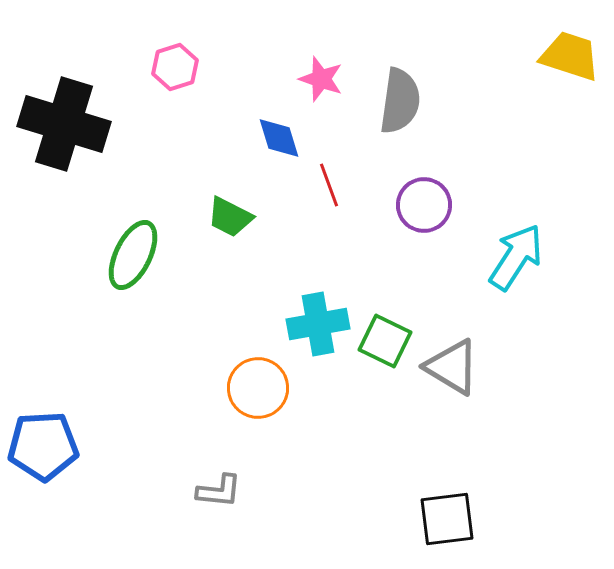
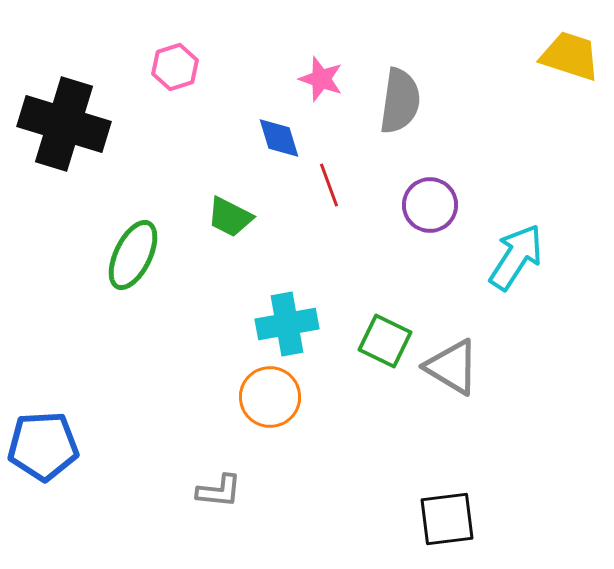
purple circle: moved 6 px right
cyan cross: moved 31 px left
orange circle: moved 12 px right, 9 px down
